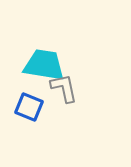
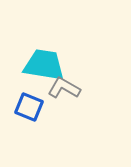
gray L-shape: rotated 48 degrees counterclockwise
